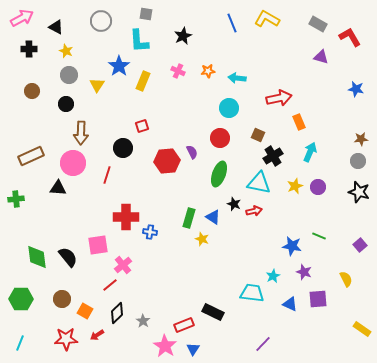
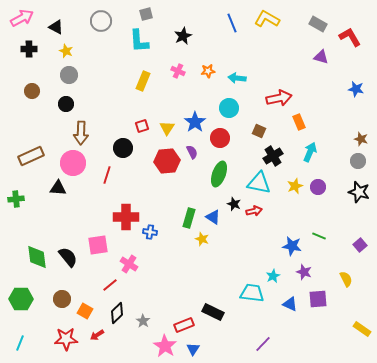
gray square at (146, 14): rotated 24 degrees counterclockwise
blue star at (119, 66): moved 76 px right, 56 px down
yellow triangle at (97, 85): moved 70 px right, 43 px down
brown square at (258, 135): moved 1 px right, 4 px up
brown star at (361, 139): rotated 24 degrees clockwise
pink cross at (123, 265): moved 6 px right, 1 px up; rotated 18 degrees counterclockwise
